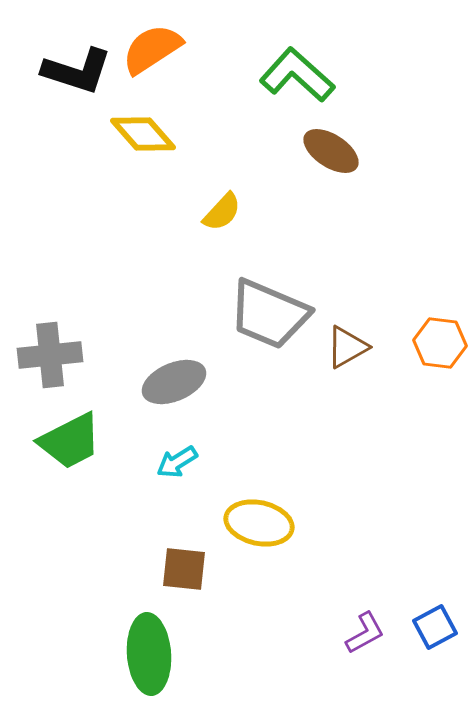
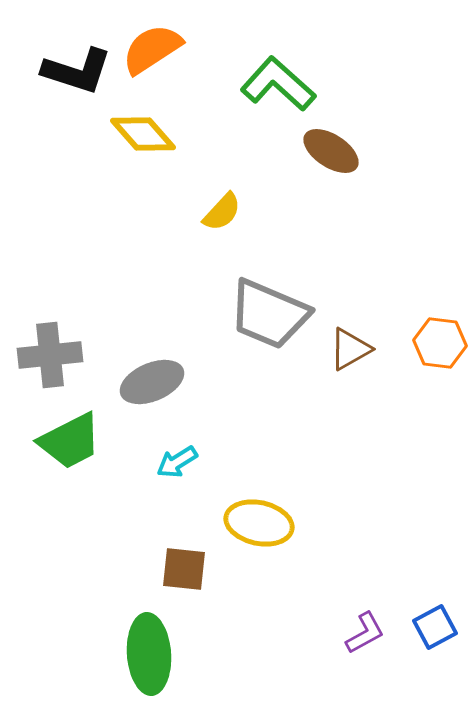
green L-shape: moved 19 px left, 9 px down
brown triangle: moved 3 px right, 2 px down
gray ellipse: moved 22 px left
